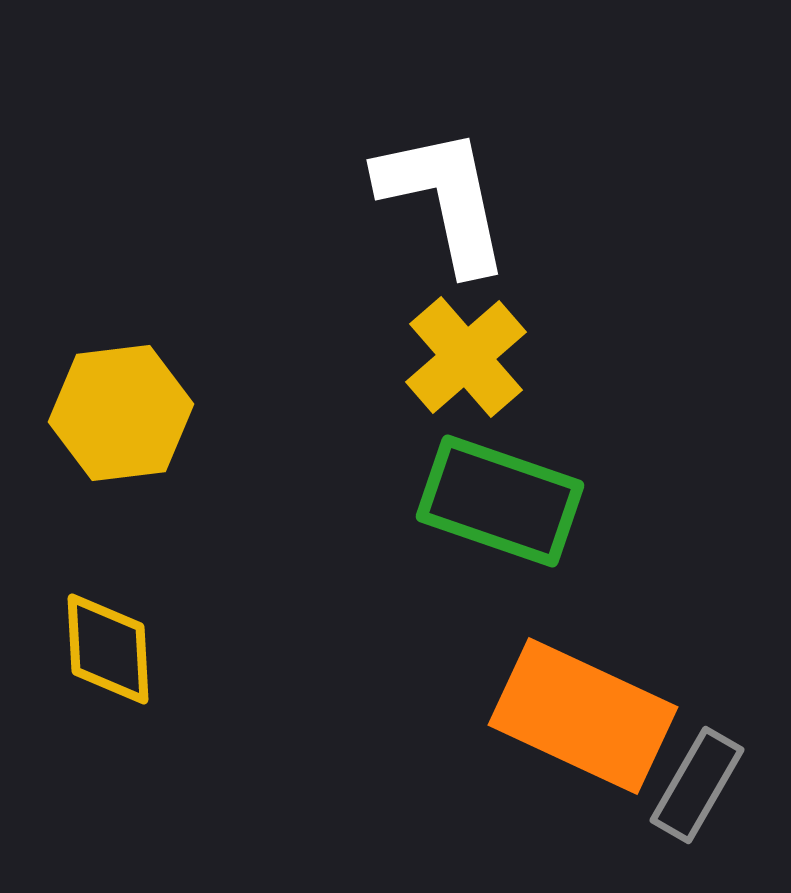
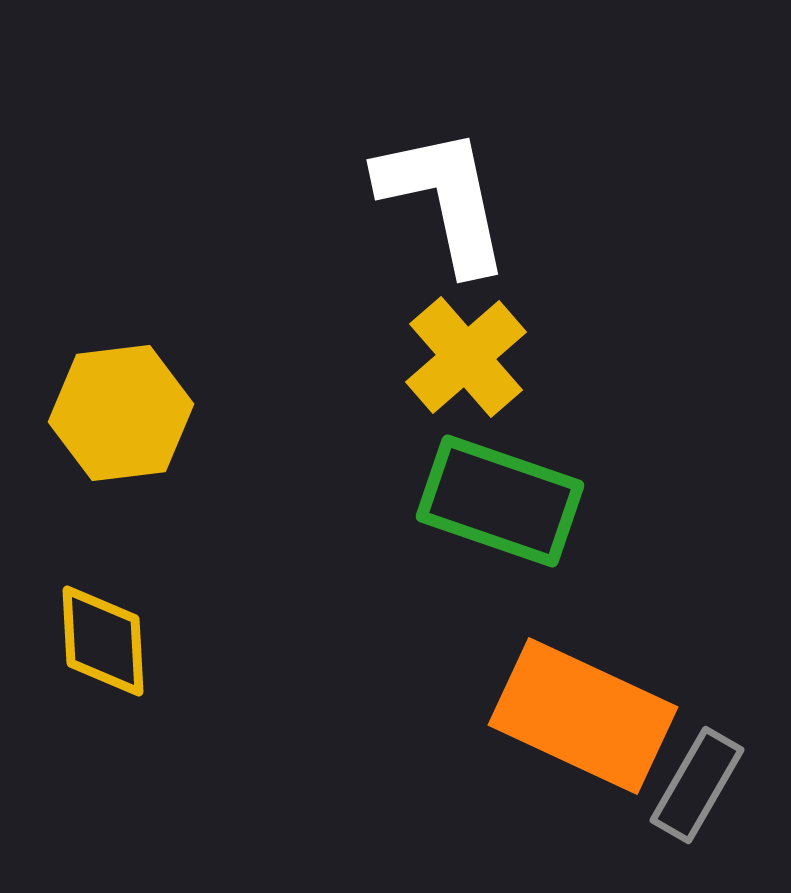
yellow diamond: moved 5 px left, 8 px up
